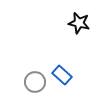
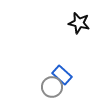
gray circle: moved 17 px right, 5 px down
